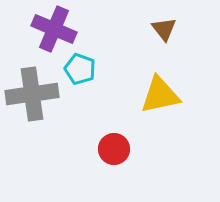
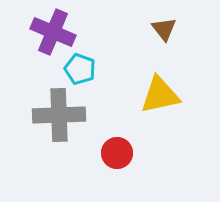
purple cross: moved 1 px left, 3 px down
gray cross: moved 27 px right, 21 px down; rotated 6 degrees clockwise
red circle: moved 3 px right, 4 px down
